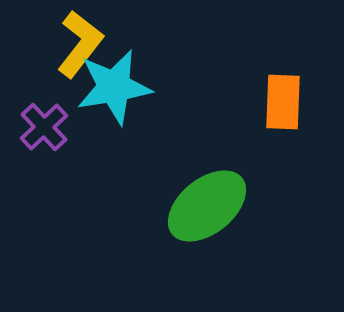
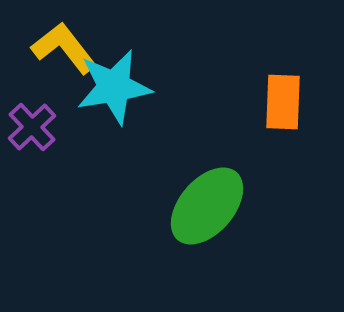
yellow L-shape: moved 16 px left, 4 px down; rotated 76 degrees counterclockwise
purple cross: moved 12 px left
green ellipse: rotated 10 degrees counterclockwise
